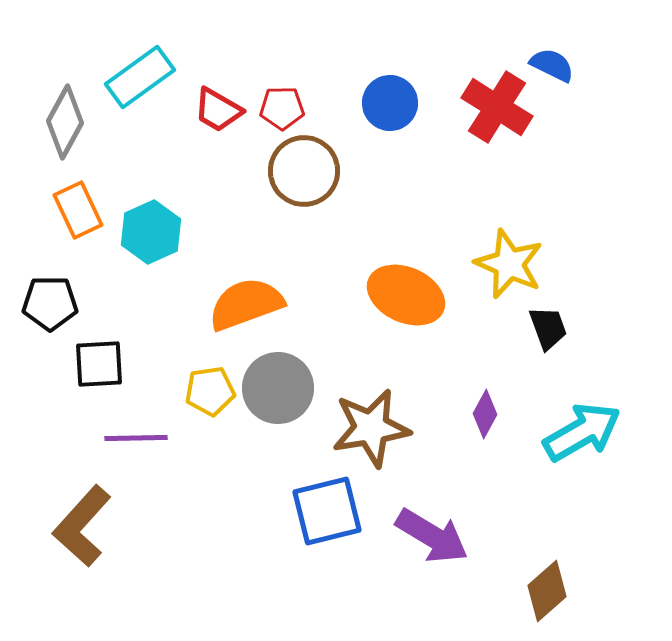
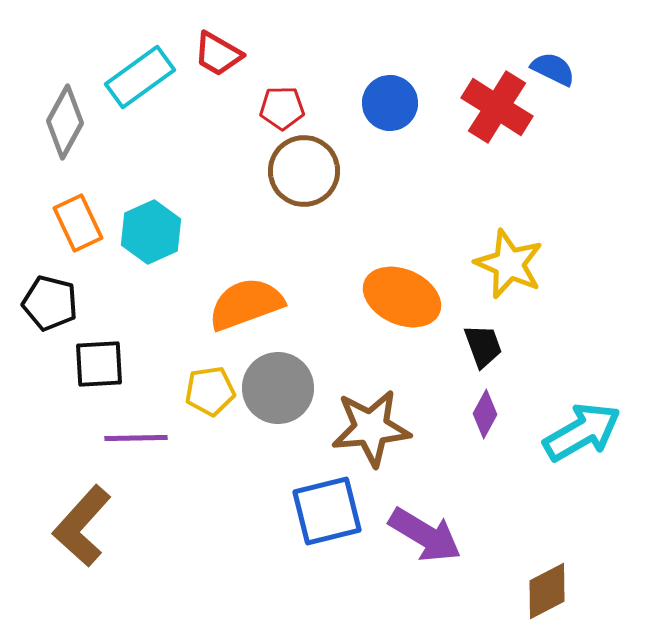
blue semicircle: moved 1 px right, 4 px down
red trapezoid: moved 56 px up
orange rectangle: moved 13 px down
orange ellipse: moved 4 px left, 2 px down
black pentagon: rotated 14 degrees clockwise
black trapezoid: moved 65 px left, 18 px down
brown star: rotated 4 degrees clockwise
purple arrow: moved 7 px left, 1 px up
brown diamond: rotated 14 degrees clockwise
